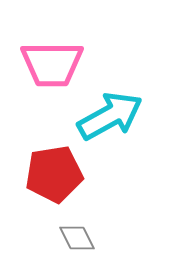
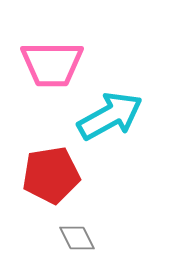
red pentagon: moved 3 px left, 1 px down
